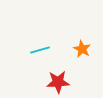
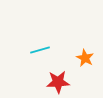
orange star: moved 3 px right, 9 px down
